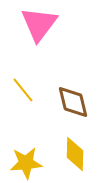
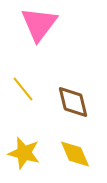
yellow line: moved 1 px up
yellow diamond: rotated 24 degrees counterclockwise
yellow star: moved 2 px left, 10 px up; rotated 20 degrees clockwise
